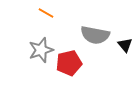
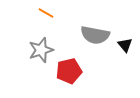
red pentagon: moved 8 px down
